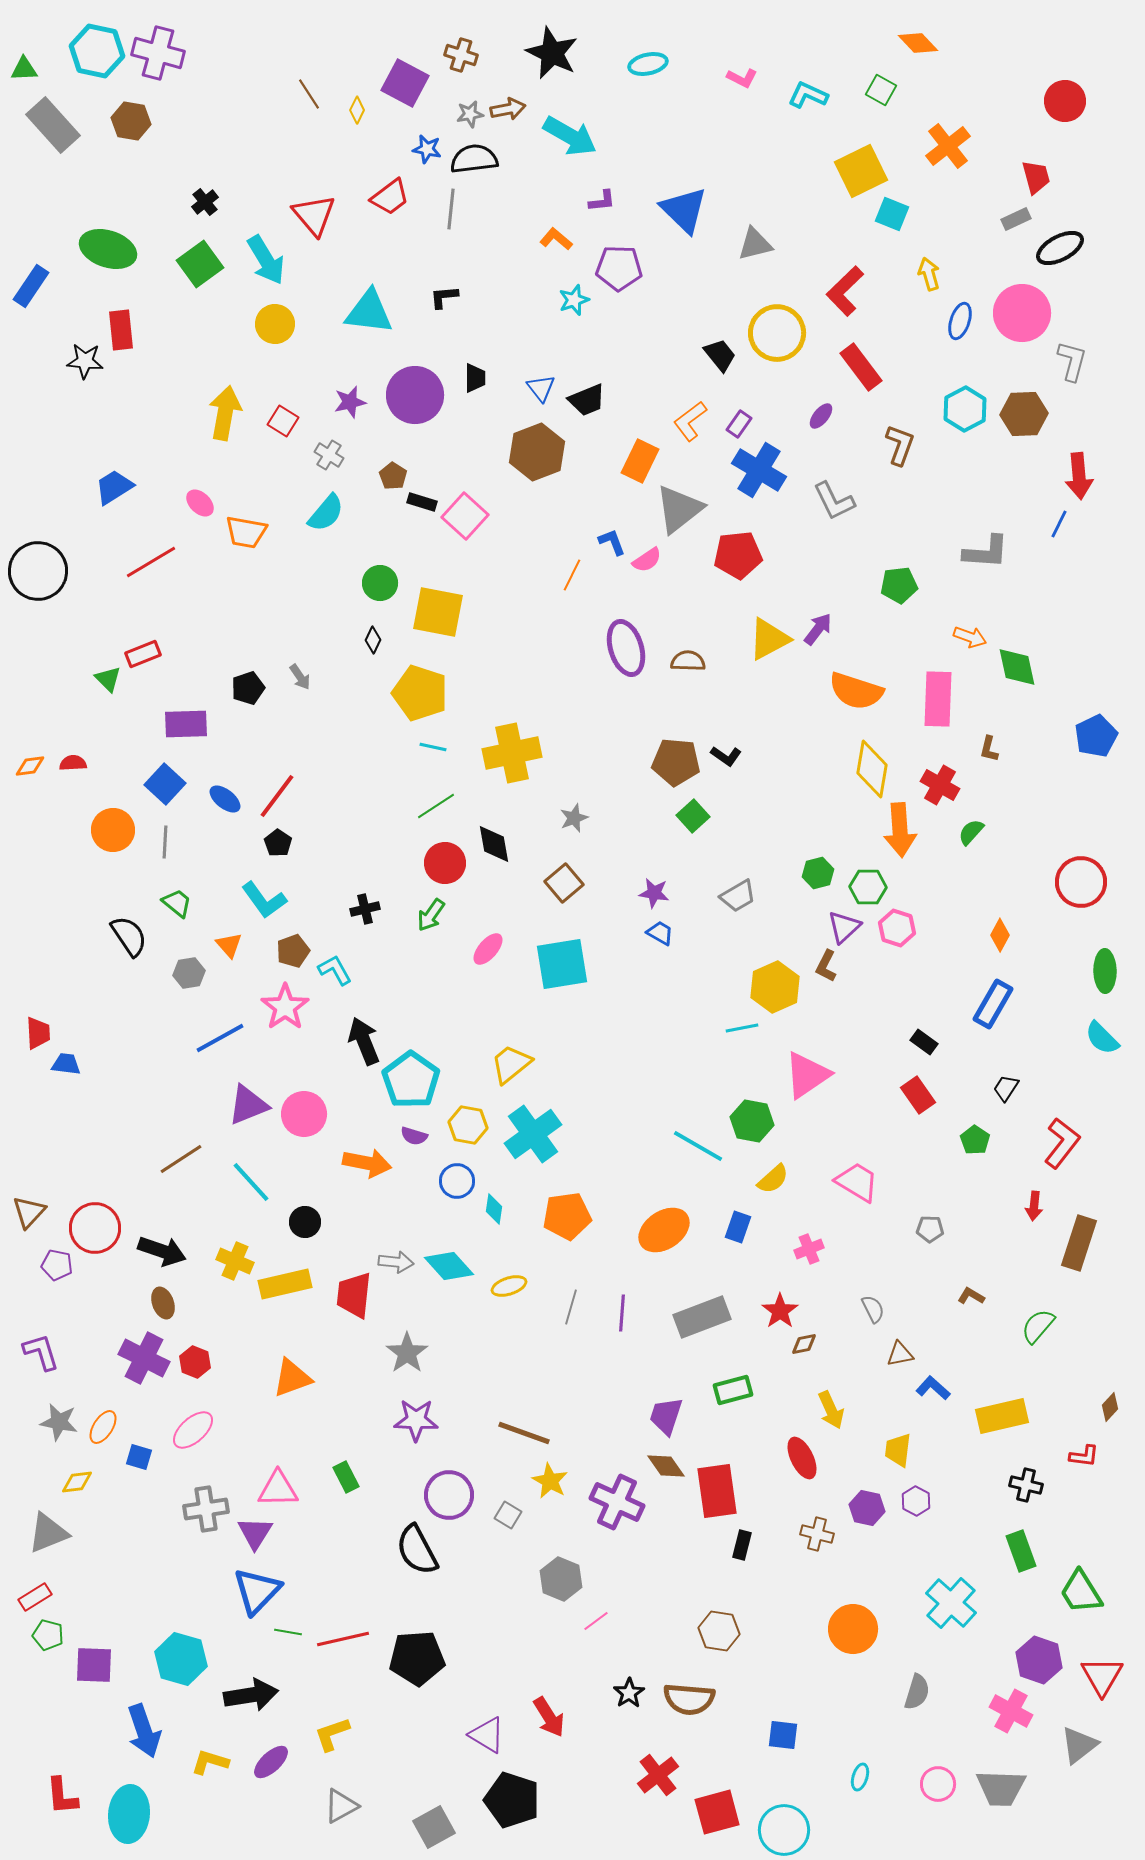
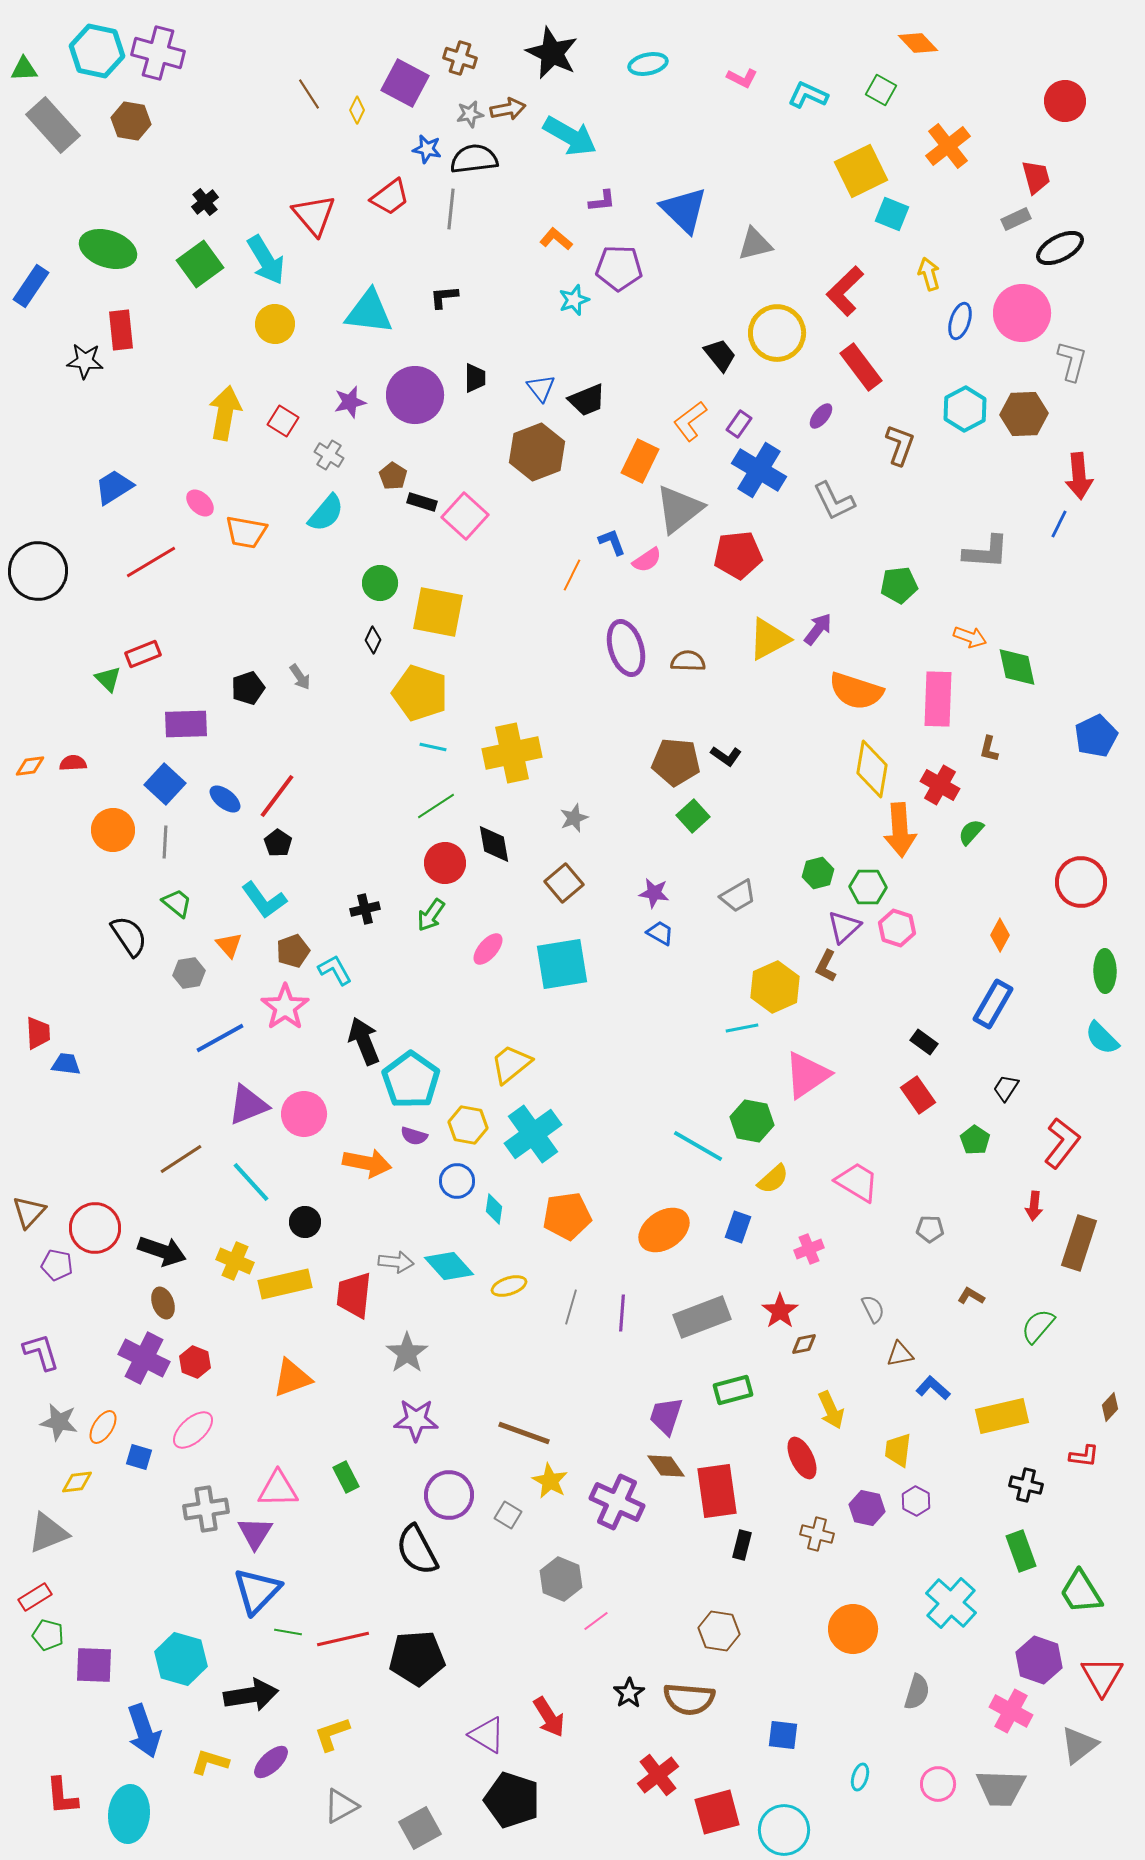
brown cross at (461, 55): moved 1 px left, 3 px down
gray square at (434, 1827): moved 14 px left, 1 px down
